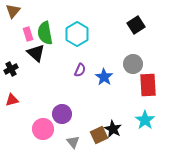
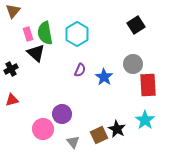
black star: moved 4 px right
